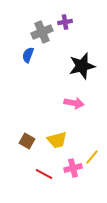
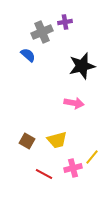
blue semicircle: rotated 112 degrees clockwise
